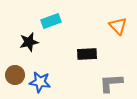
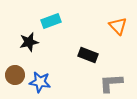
black rectangle: moved 1 px right, 1 px down; rotated 24 degrees clockwise
